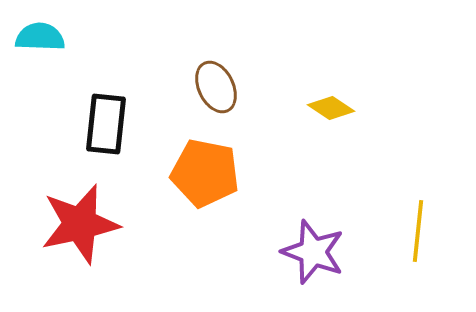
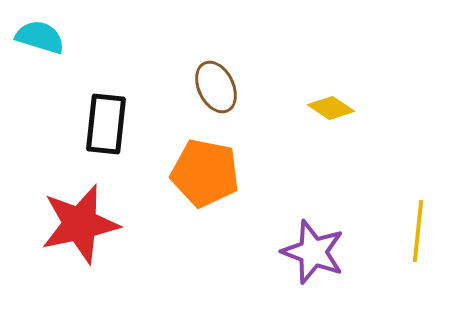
cyan semicircle: rotated 15 degrees clockwise
